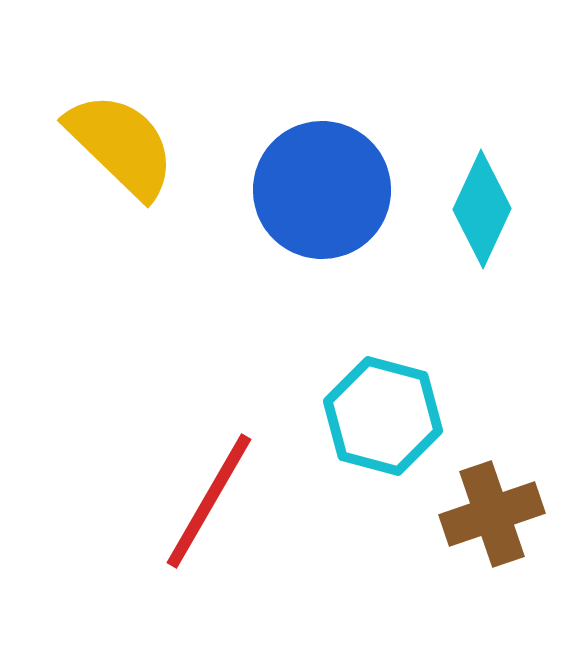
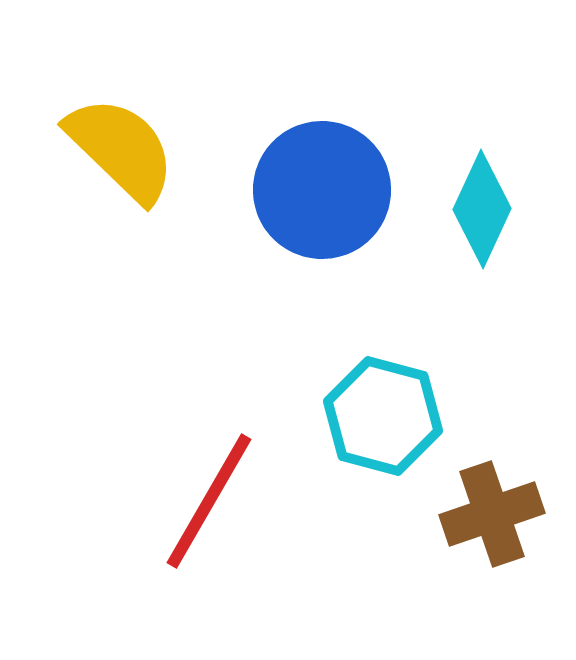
yellow semicircle: moved 4 px down
